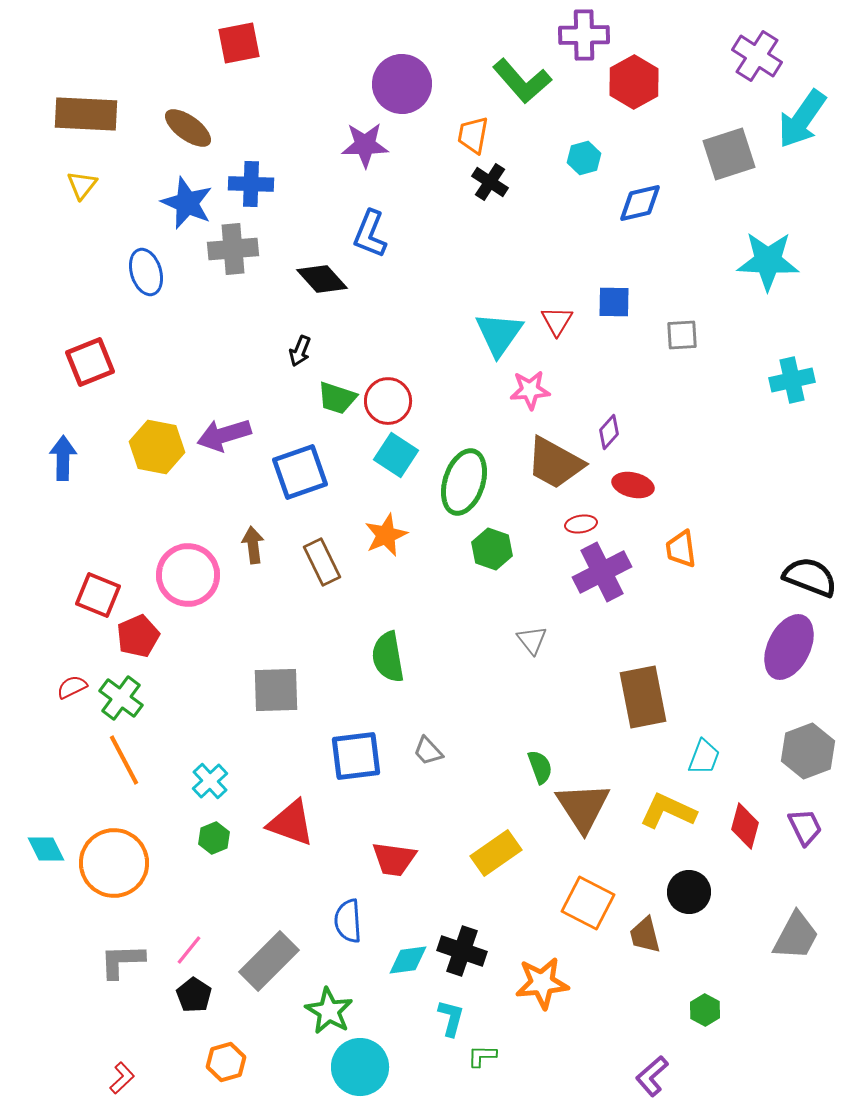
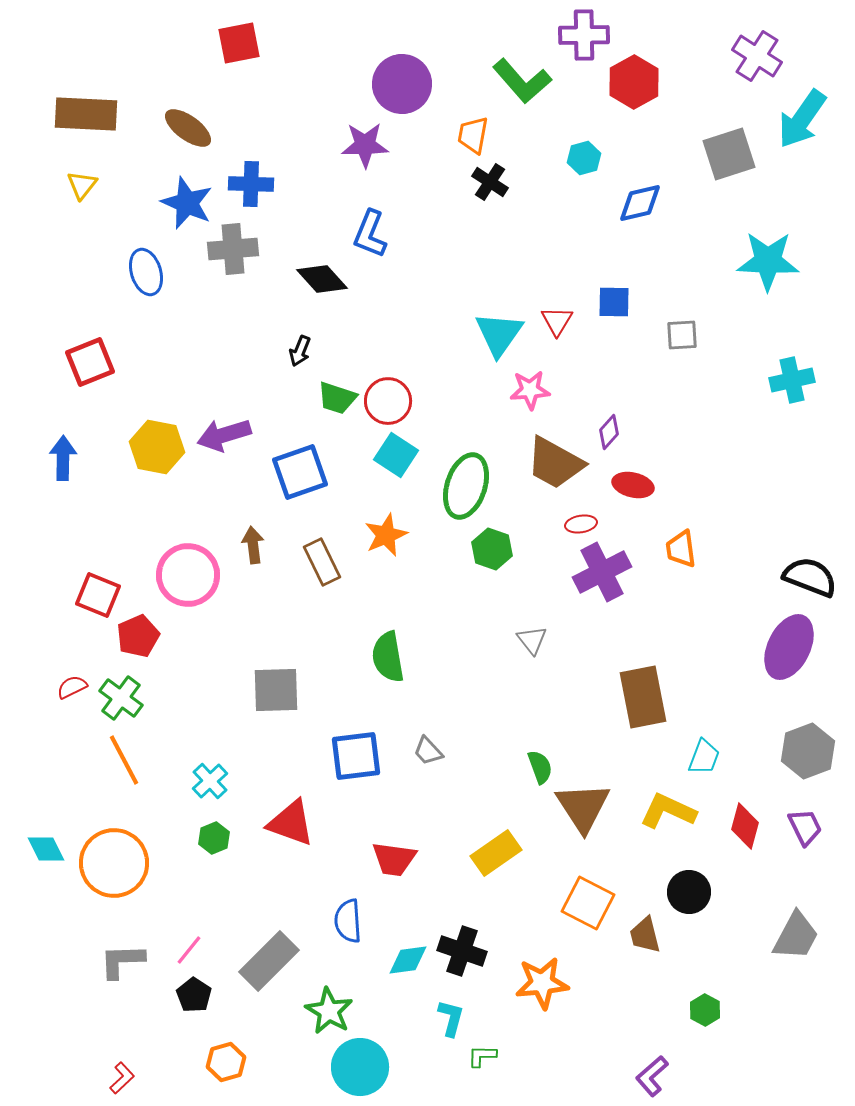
green ellipse at (464, 482): moved 2 px right, 4 px down
